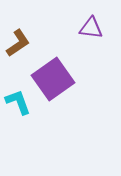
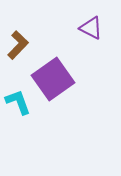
purple triangle: rotated 20 degrees clockwise
brown L-shape: moved 2 px down; rotated 12 degrees counterclockwise
